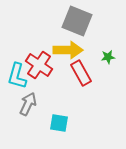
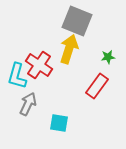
yellow arrow: moved 1 px right, 1 px up; rotated 72 degrees counterclockwise
red rectangle: moved 16 px right, 13 px down; rotated 65 degrees clockwise
